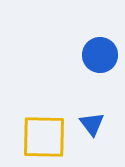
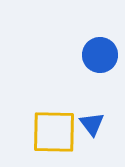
yellow square: moved 10 px right, 5 px up
